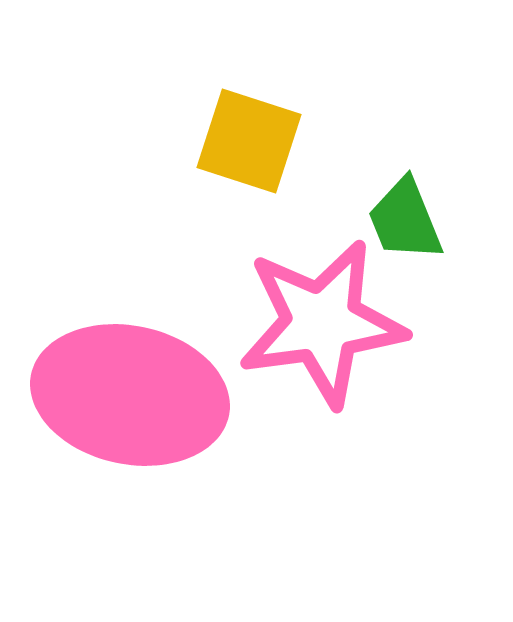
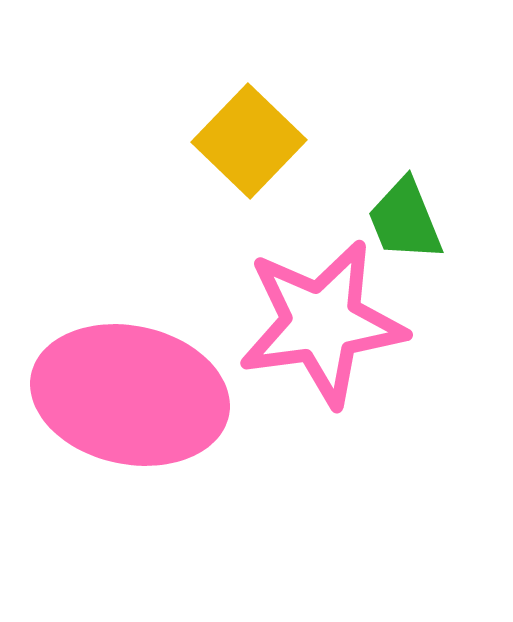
yellow square: rotated 26 degrees clockwise
